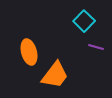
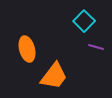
orange ellipse: moved 2 px left, 3 px up
orange trapezoid: moved 1 px left, 1 px down
